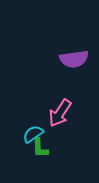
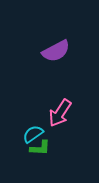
purple semicircle: moved 18 px left, 8 px up; rotated 20 degrees counterclockwise
green L-shape: rotated 85 degrees counterclockwise
